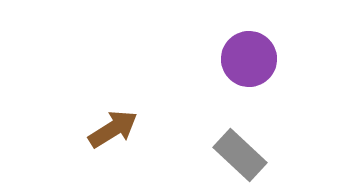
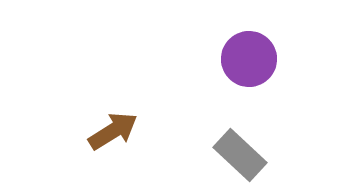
brown arrow: moved 2 px down
